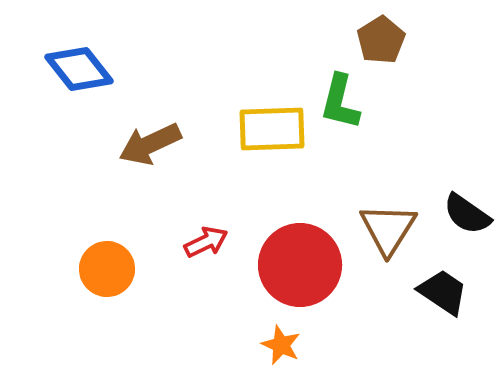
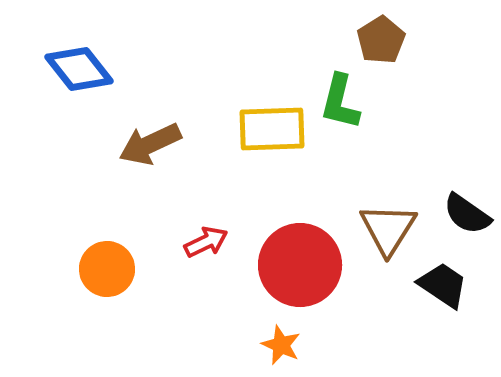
black trapezoid: moved 7 px up
